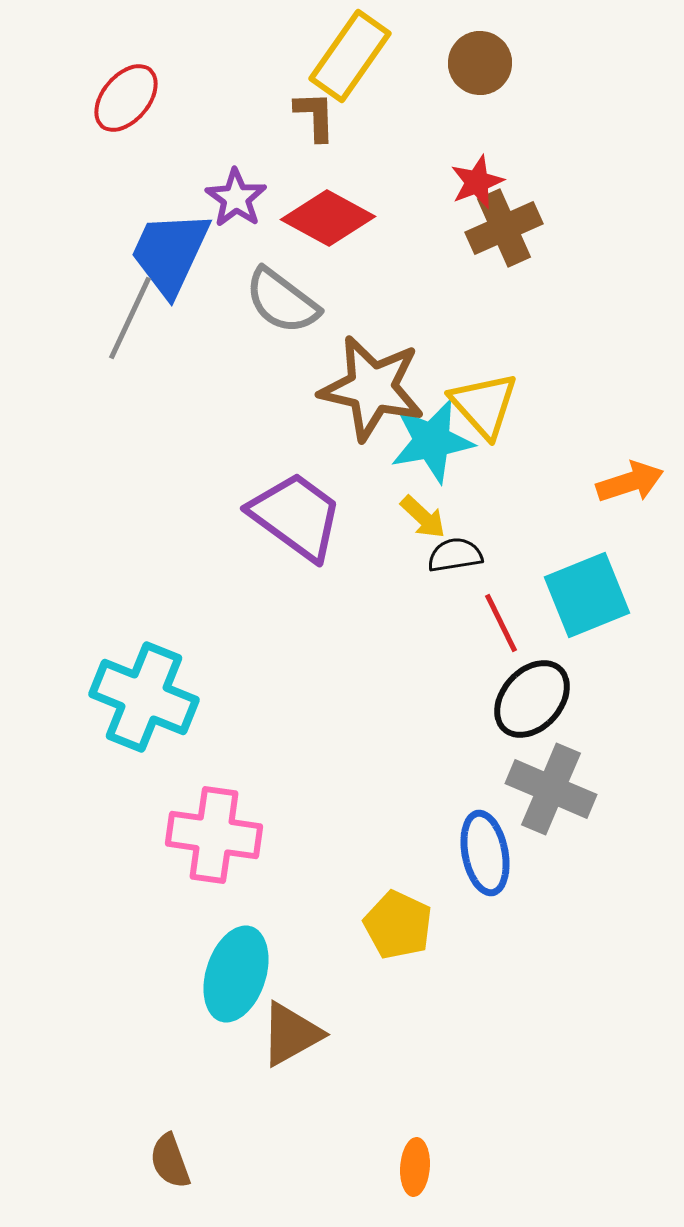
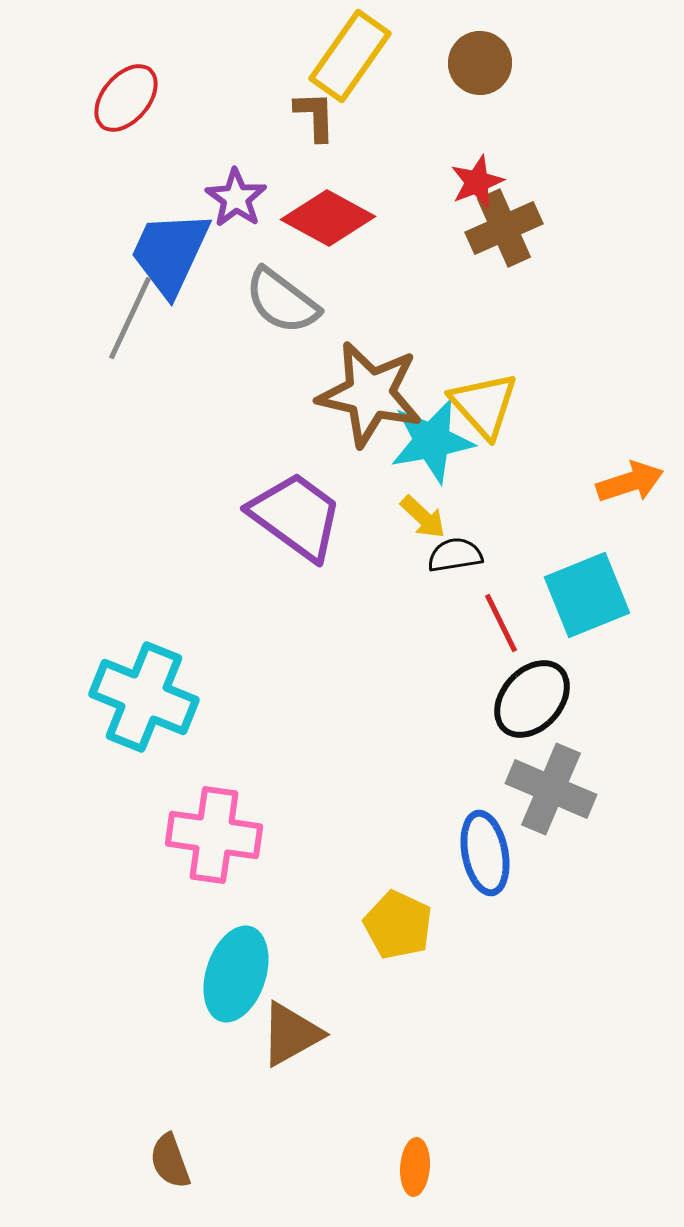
brown star: moved 2 px left, 6 px down
